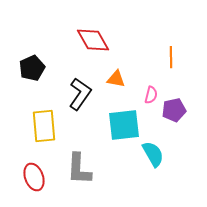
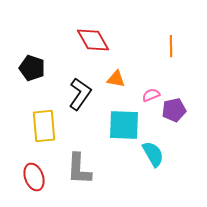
orange line: moved 11 px up
black pentagon: rotated 30 degrees counterclockwise
pink semicircle: rotated 126 degrees counterclockwise
cyan square: rotated 8 degrees clockwise
